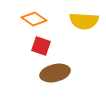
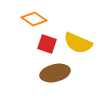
yellow semicircle: moved 6 px left, 22 px down; rotated 20 degrees clockwise
red square: moved 6 px right, 2 px up
